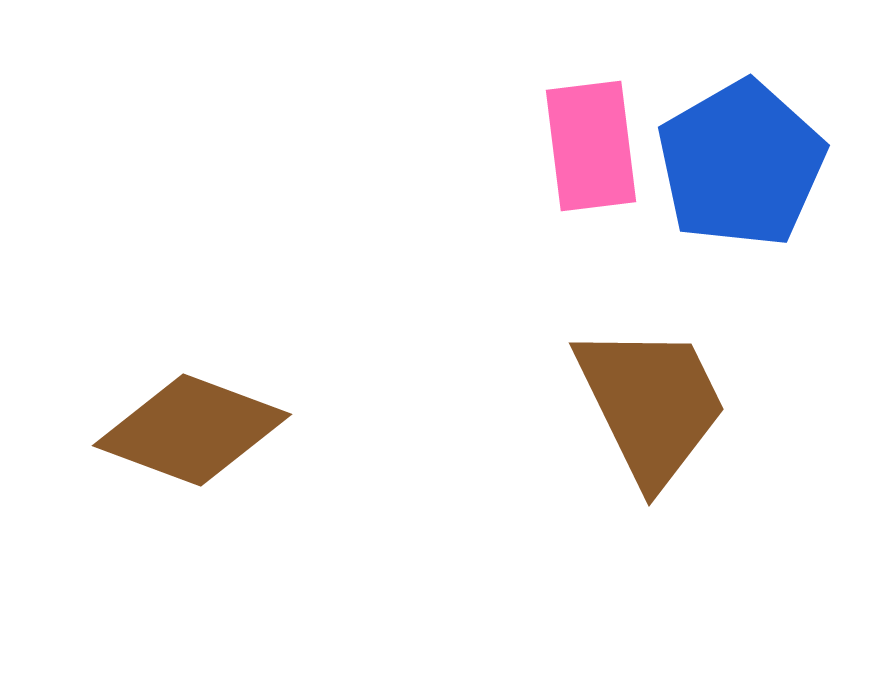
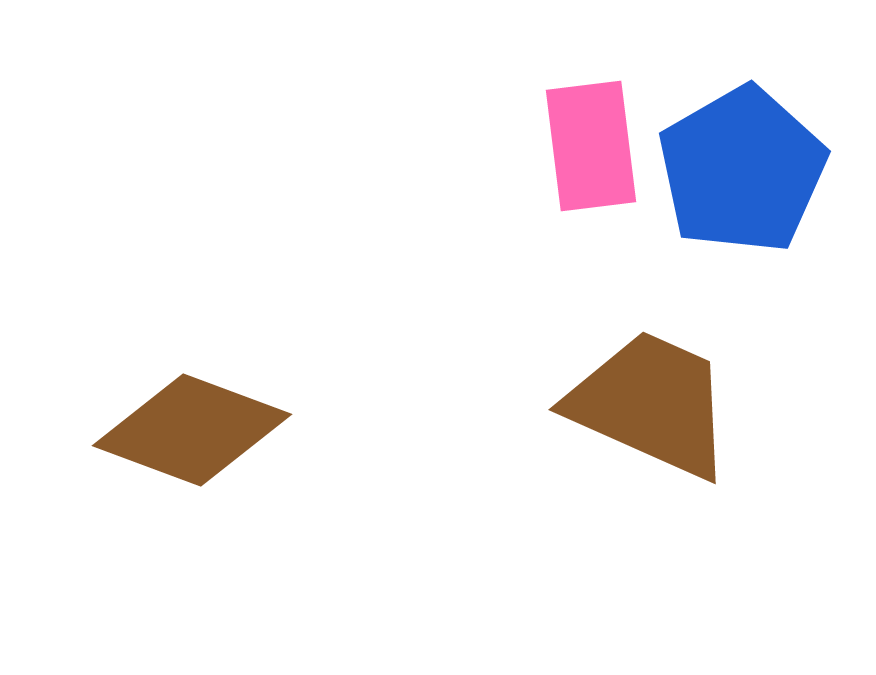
blue pentagon: moved 1 px right, 6 px down
brown trapezoid: rotated 40 degrees counterclockwise
